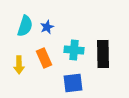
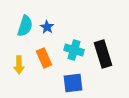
blue star: rotated 16 degrees counterclockwise
cyan cross: rotated 12 degrees clockwise
black rectangle: rotated 16 degrees counterclockwise
